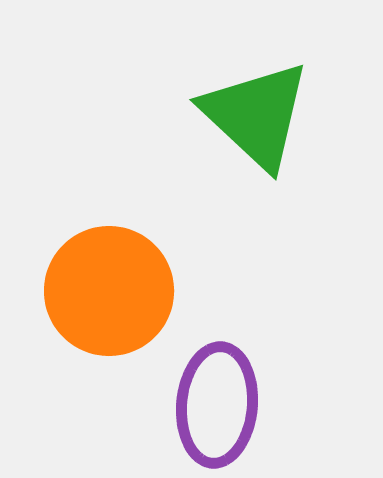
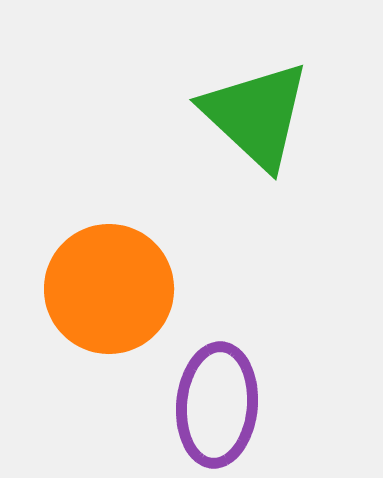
orange circle: moved 2 px up
